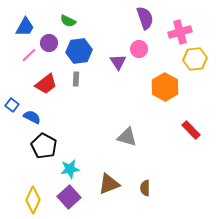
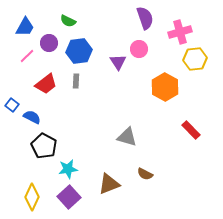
pink line: moved 2 px left, 1 px down
gray rectangle: moved 2 px down
cyan star: moved 2 px left
brown semicircle: moved 14 px up; rotated 63 degrees counterclockwise
yellow diamond: moved 1 px left, 3 px up
